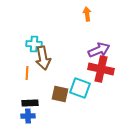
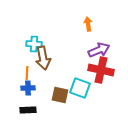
orange arrow: moved 1 px right, 10 px down
red cross: moved 1 px down
brown square: moved 1 px down
black rectangle: moved 2 px left, 7 px down
blue cross: moved 28 px up
